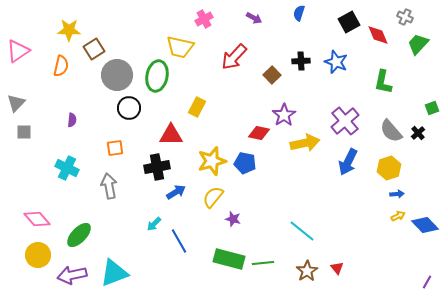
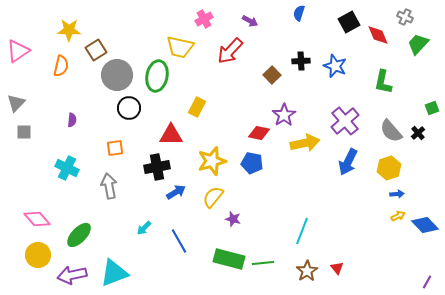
purple arrow at (254, 18): moved 4 px left, 3 px down
brown square at (94, 49): moved 2 px right, 1 px down
red arrow at (234, 57): moved 4 px left, 6 px up
blue star at (336, 62): moved 1 px left, 4 px down
blue pentagon at (245, 163): moved 7 px right
cyan arrow at (154, 224): moved 10 px left, 4 px down
cyan line at (302, 231): rotated 72 degrees clockwise
